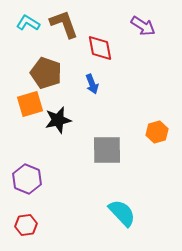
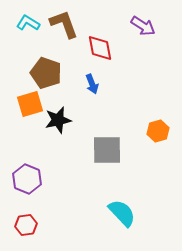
orange hexagon: moved 1 px right, 1 px up
